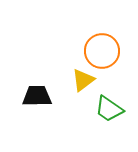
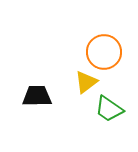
orange circle: moved 2 px right, 1 px down
yellow triangle: moved 3 px right, 2 px down
